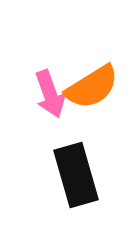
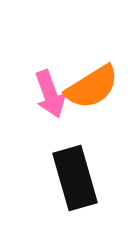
black rectangle: moved 1 px left, 3 px down
